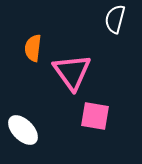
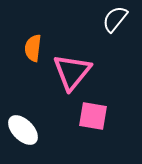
white semicircle: rotated 24 degrees clockwise
pink triangle: rotated 15 degrees clockwise
pink square: moved 2 px left
